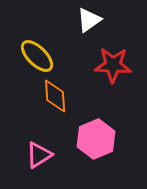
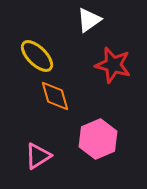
red star: rotated 12 degrees clockwise
orange diamond: rotated 12 degrees counterclockwise
pink hexagon: moved 2 px right
pink triangle: moved 1 px left, 1 px down
